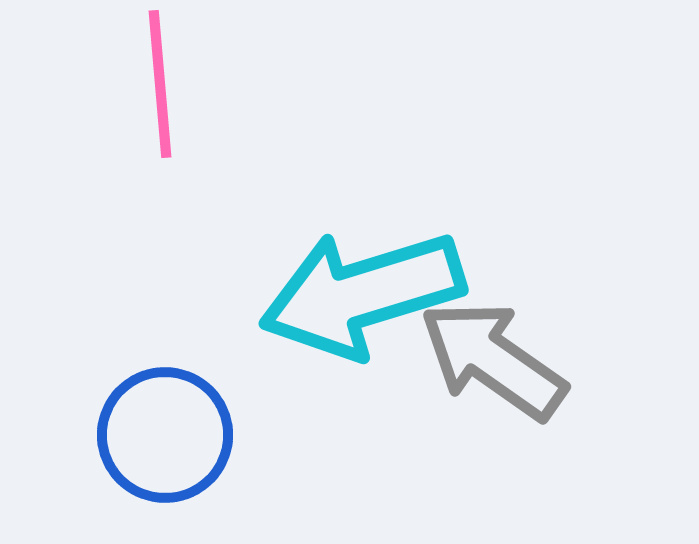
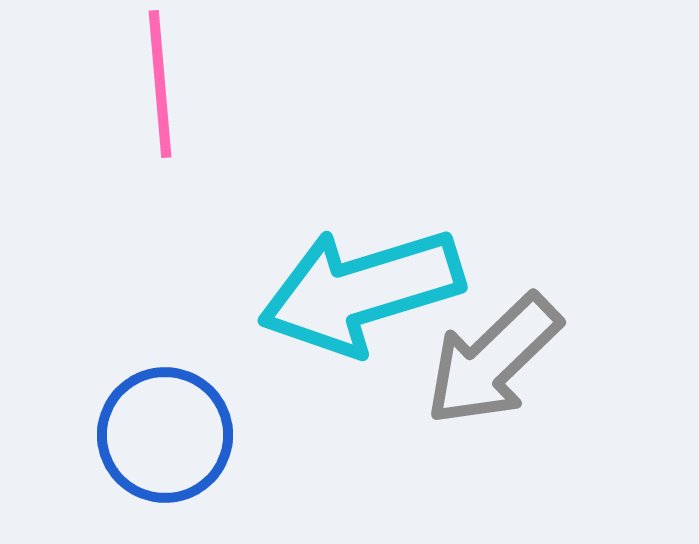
cyan arrow: moved 1 px left, 3 px up
gray arrow: rotated 79 degrees counterclockwise
